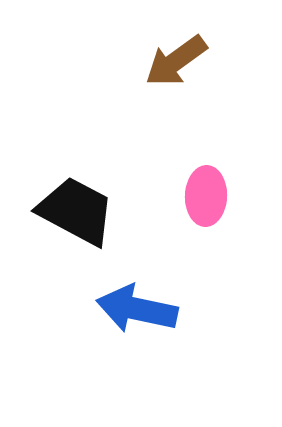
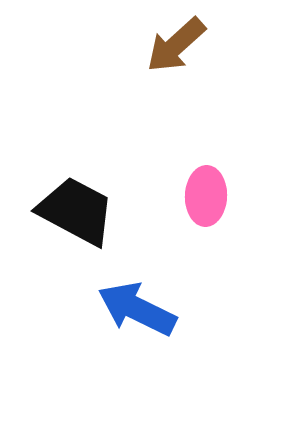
brown arrow: moved 16 px up; rotated 6 degrees counterclockwise
blue arrow: rotated 14 degrees clockwise
